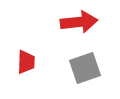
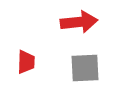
gray square: rotated 16 degrees clockwise
